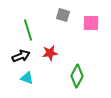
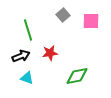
gray square: rotated 32 degrees clockwise
pink square: moved 2 px up
green diamond: rotated 50 degrees clockwise
